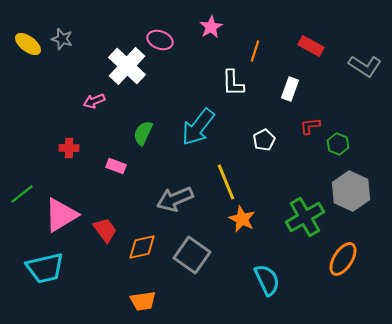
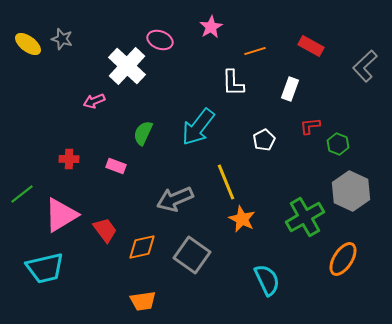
orange line: rotated 55 degrees clockwise
gray L-shape: rotated 104 degrees clockwise
red cross: moved 11 px down
